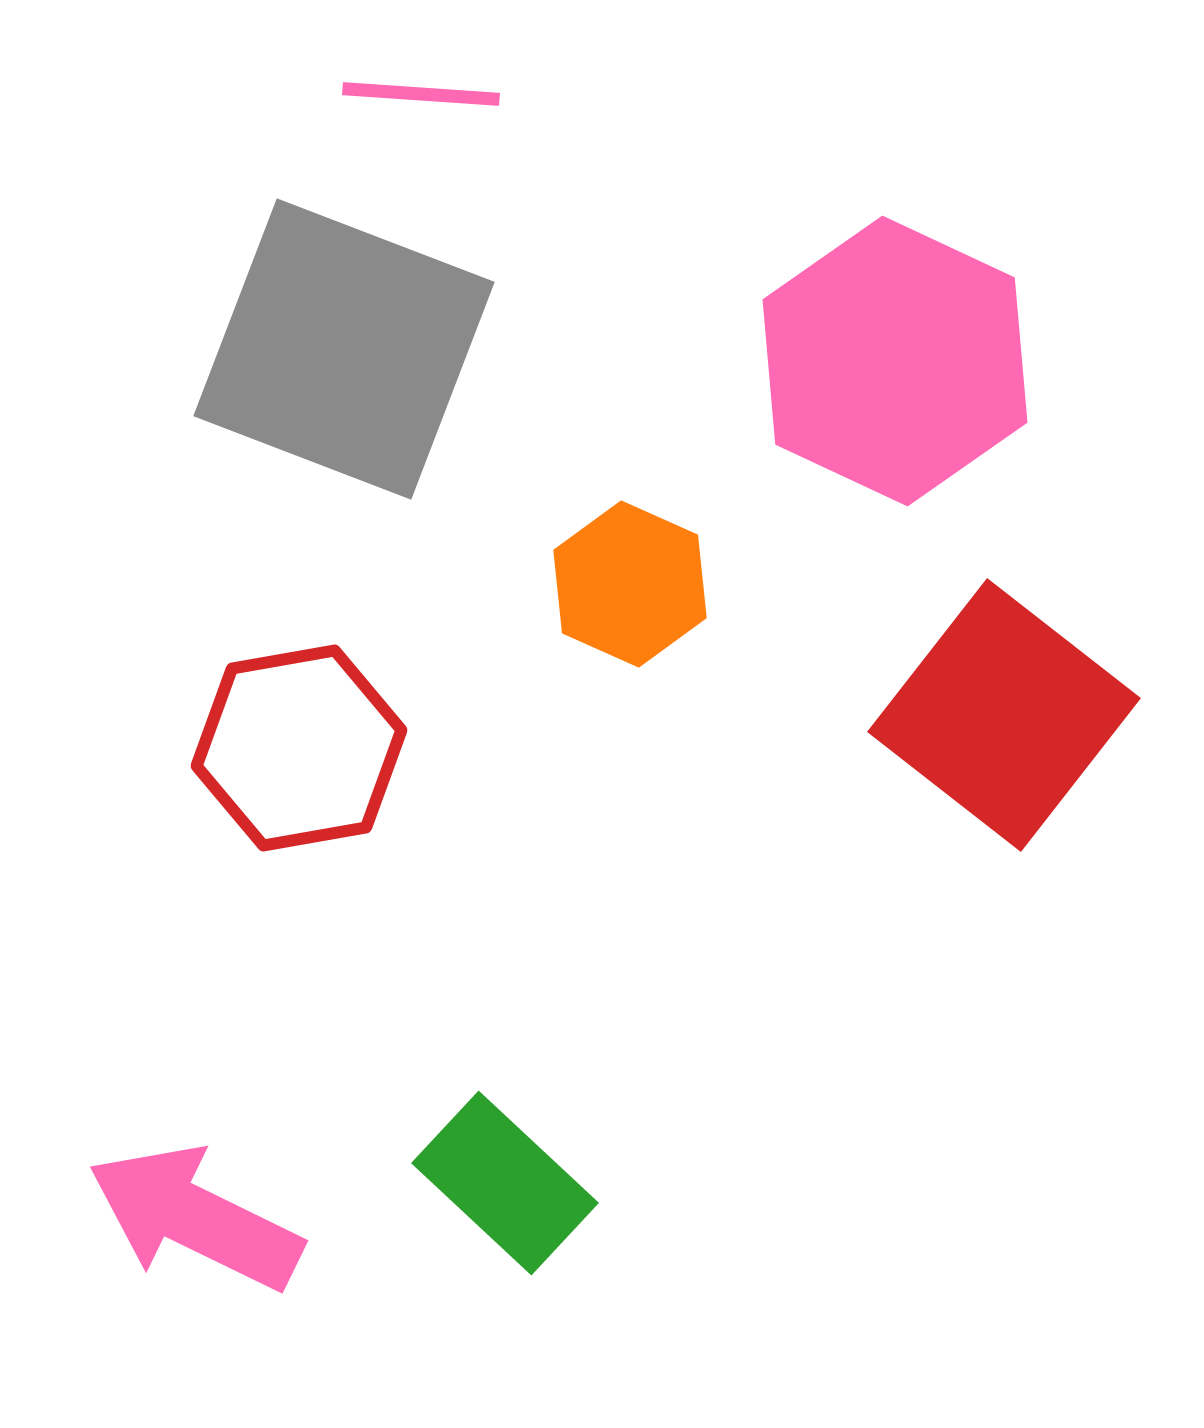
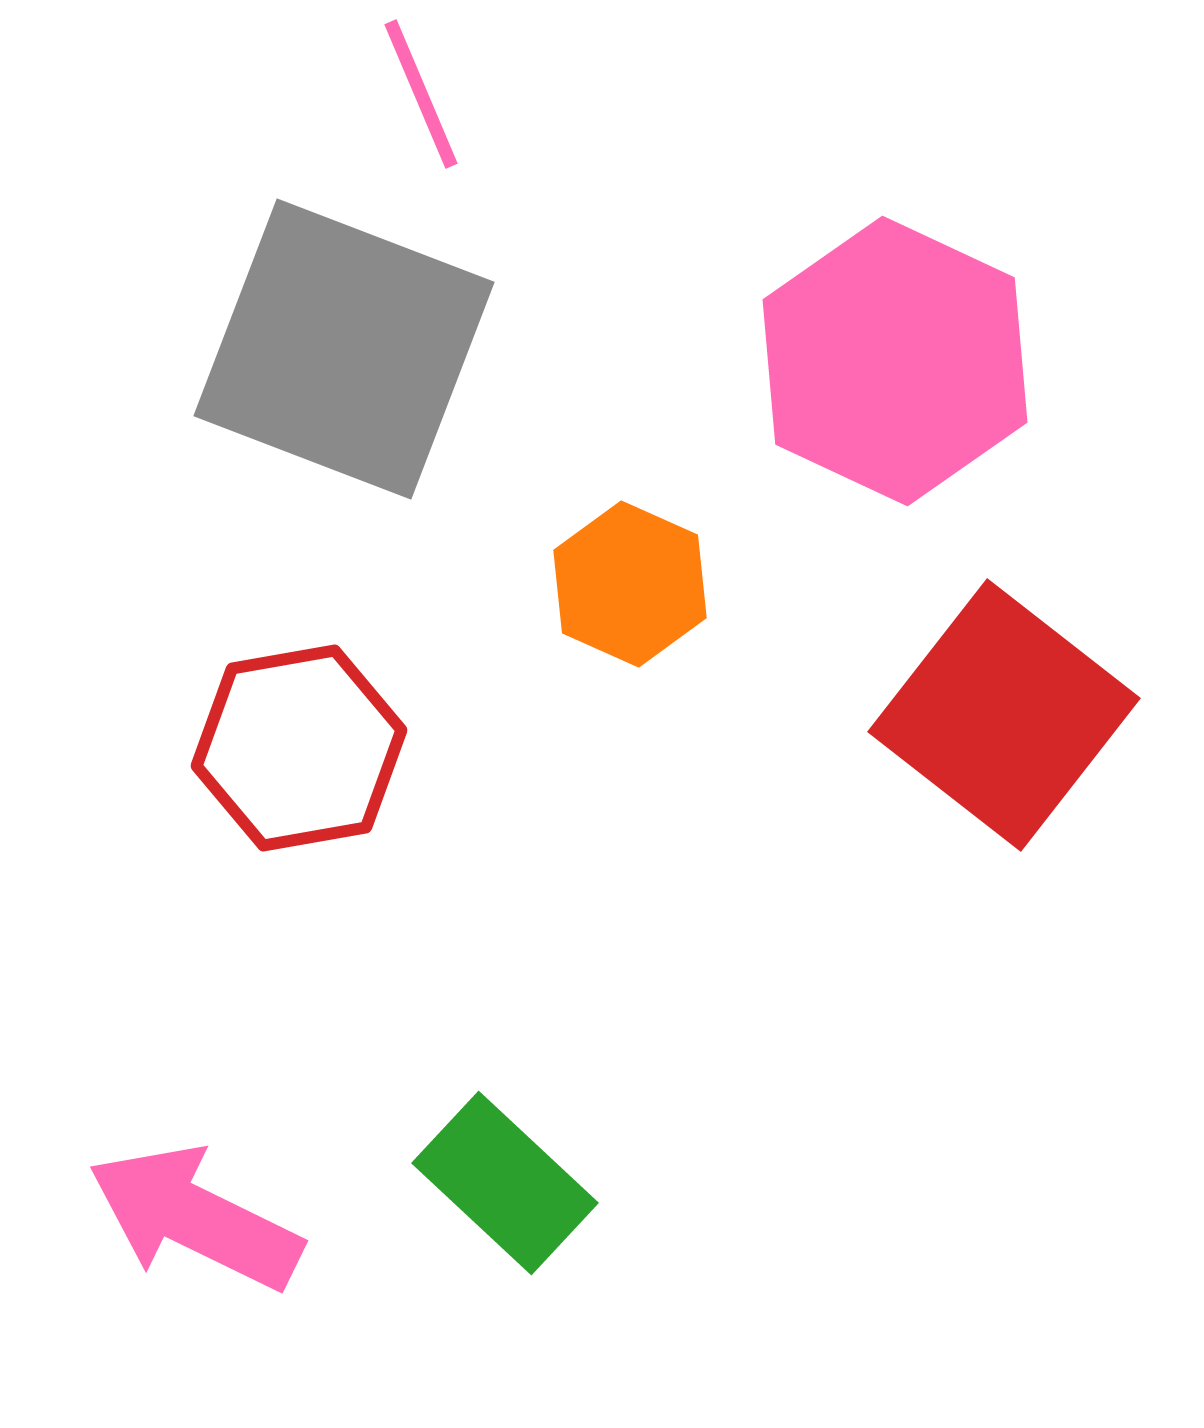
pink line: rotated 63 degrees clockwise
